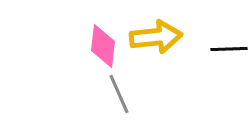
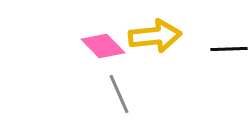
yellow arrow: moved 1 px left, 1 px up
pink diamond: rotated 51 degrees counterclockwise
